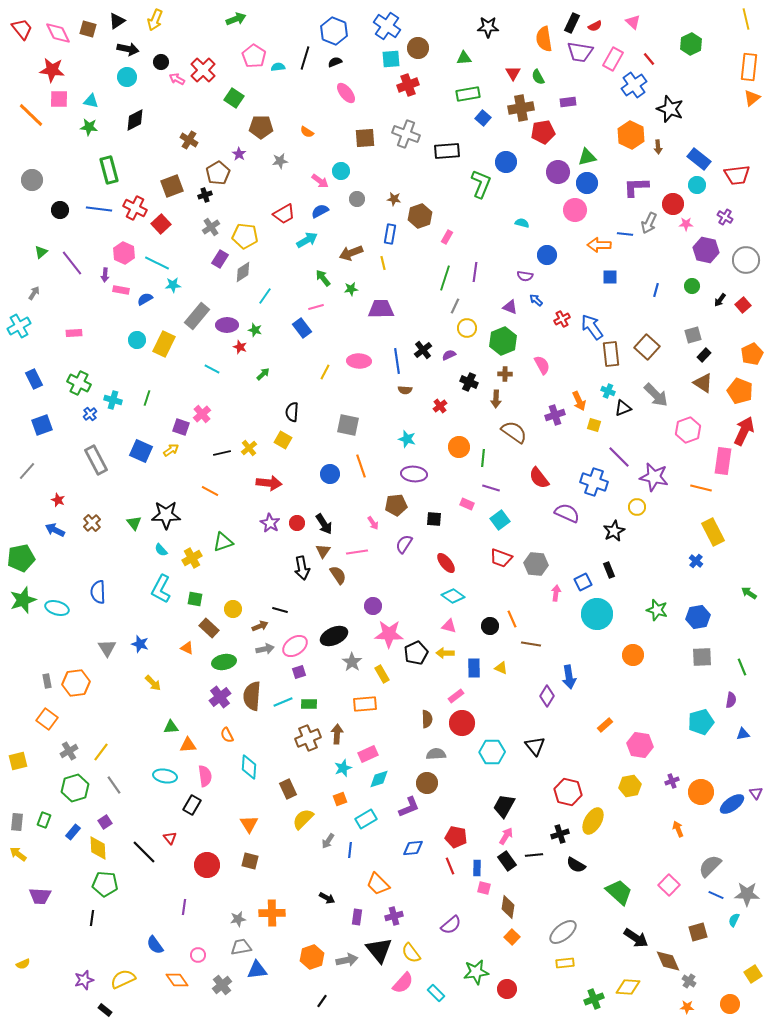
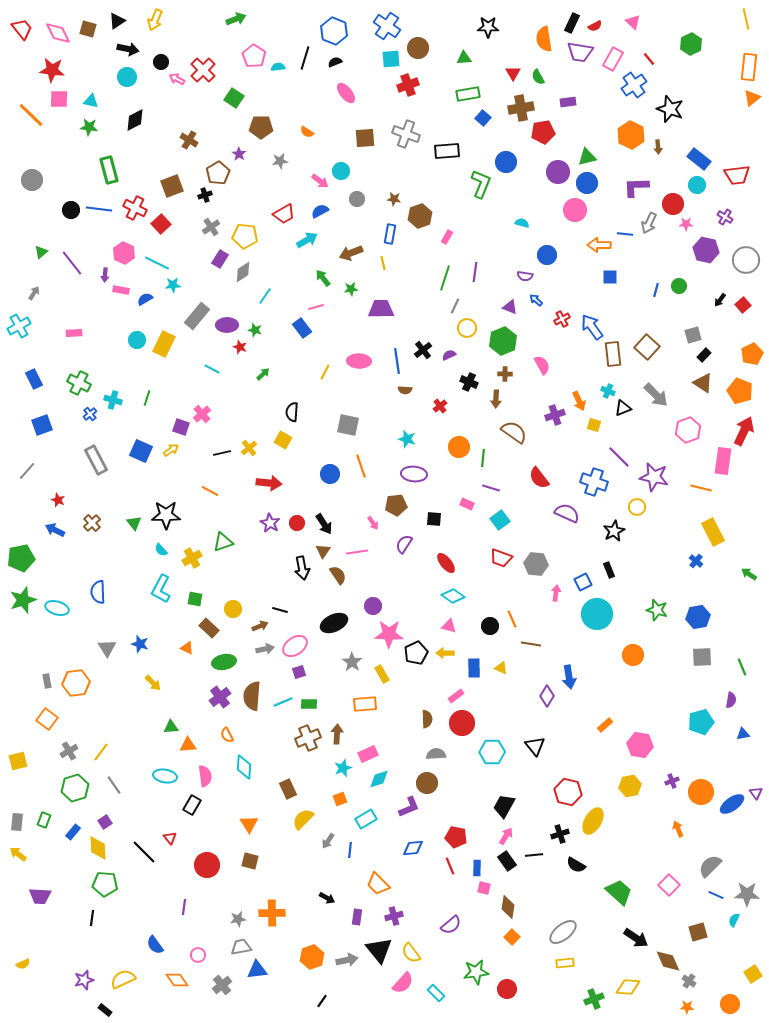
black circle at (60, 210): moved 11 px right
green circle at (692, 286): moved 13 px left
brown rectangle at (611, 354): moved 2 px right
green arrow at (749, 593): moved 19 px up
black ellipse at (334, 636): moved 13 px up
cyan diamond at (249, 767): moved 5 px left
